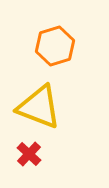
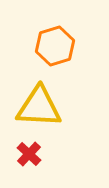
yellow triangle: rotated 18 degrees counterclockwise
